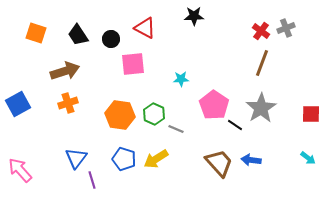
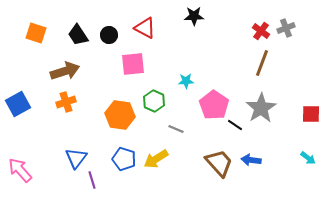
black circle: moved 2 px left, 4 px up
cyan star: moved 5 px right, 2 px down
orange cross: moved 2 px left, 1 px up
green hexagon: moved 13 px up
